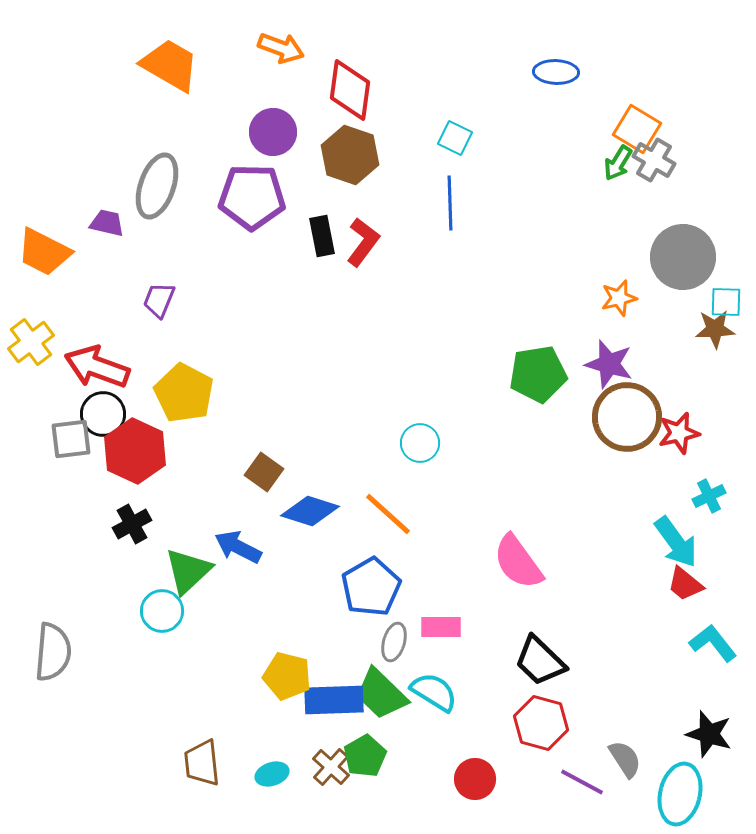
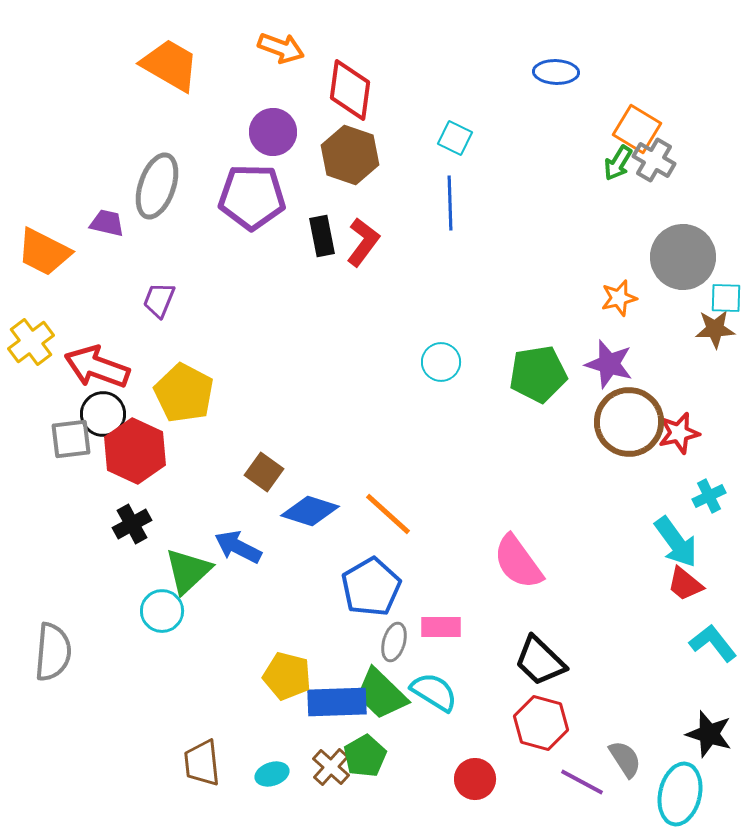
cyan square at (726, 302): moved 4 px up
brown circle at (627, 417): moved 2 px right, 5 px down
cyan circle at (420, 443): moved 21 px right, 81 px up
blue rectangle at (334, 700): moved 3 px right, 2 px down
